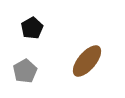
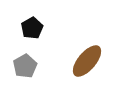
gray pentagon: moved 5 px up
